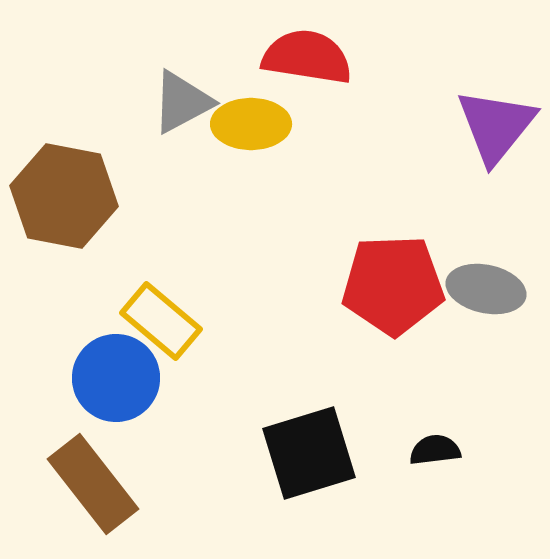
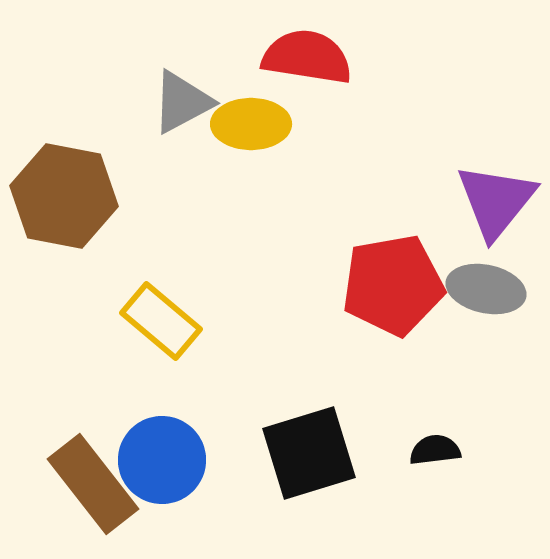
purple triangle: moved 75 px down
red pentagon: rotated 8 degrees counterclockwise
blue circle: moved 46 px right, 82 px down
